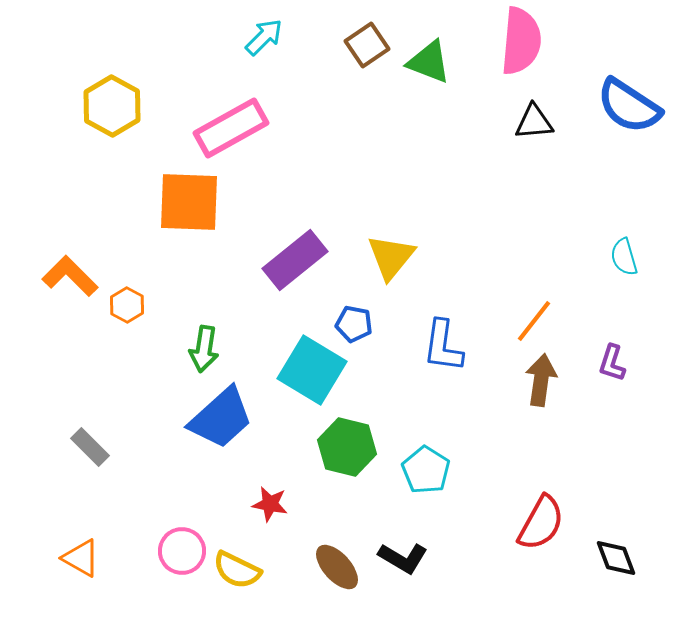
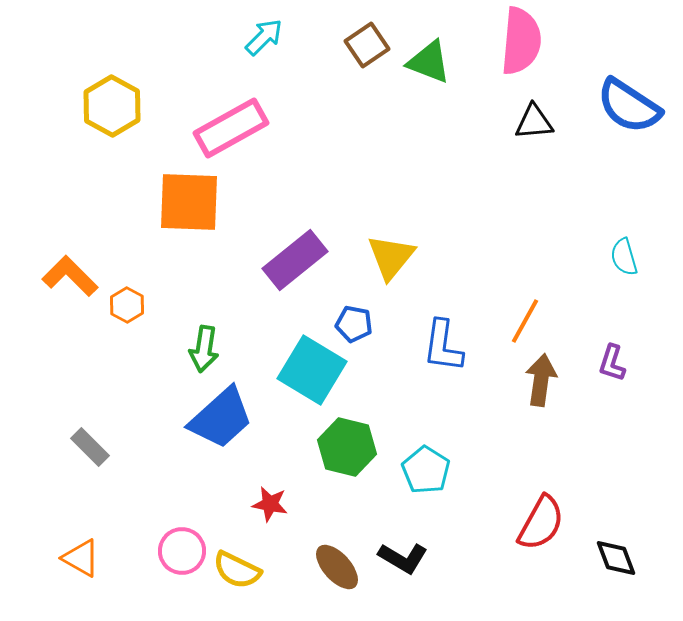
orange line: moved 9 px left; rotated 9 degrees counterclockwise
